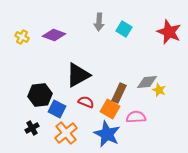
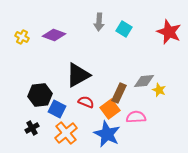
gray diamond: moved 3 px left, 1 px up
orange square: rotated 24 degrees clockwise
